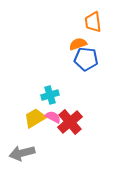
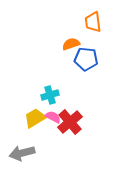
orange semicircle: moved 7 px left
